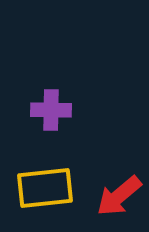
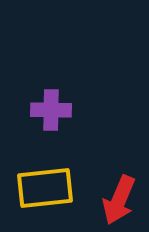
red arrow: moved 4 px down; rotated 27 degrees counterclockwise
